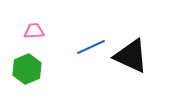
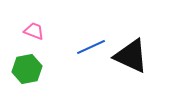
pink trapezoid: rotated 25 degrees clockwise
green hexagon: rotated 12 degrees clockwise
